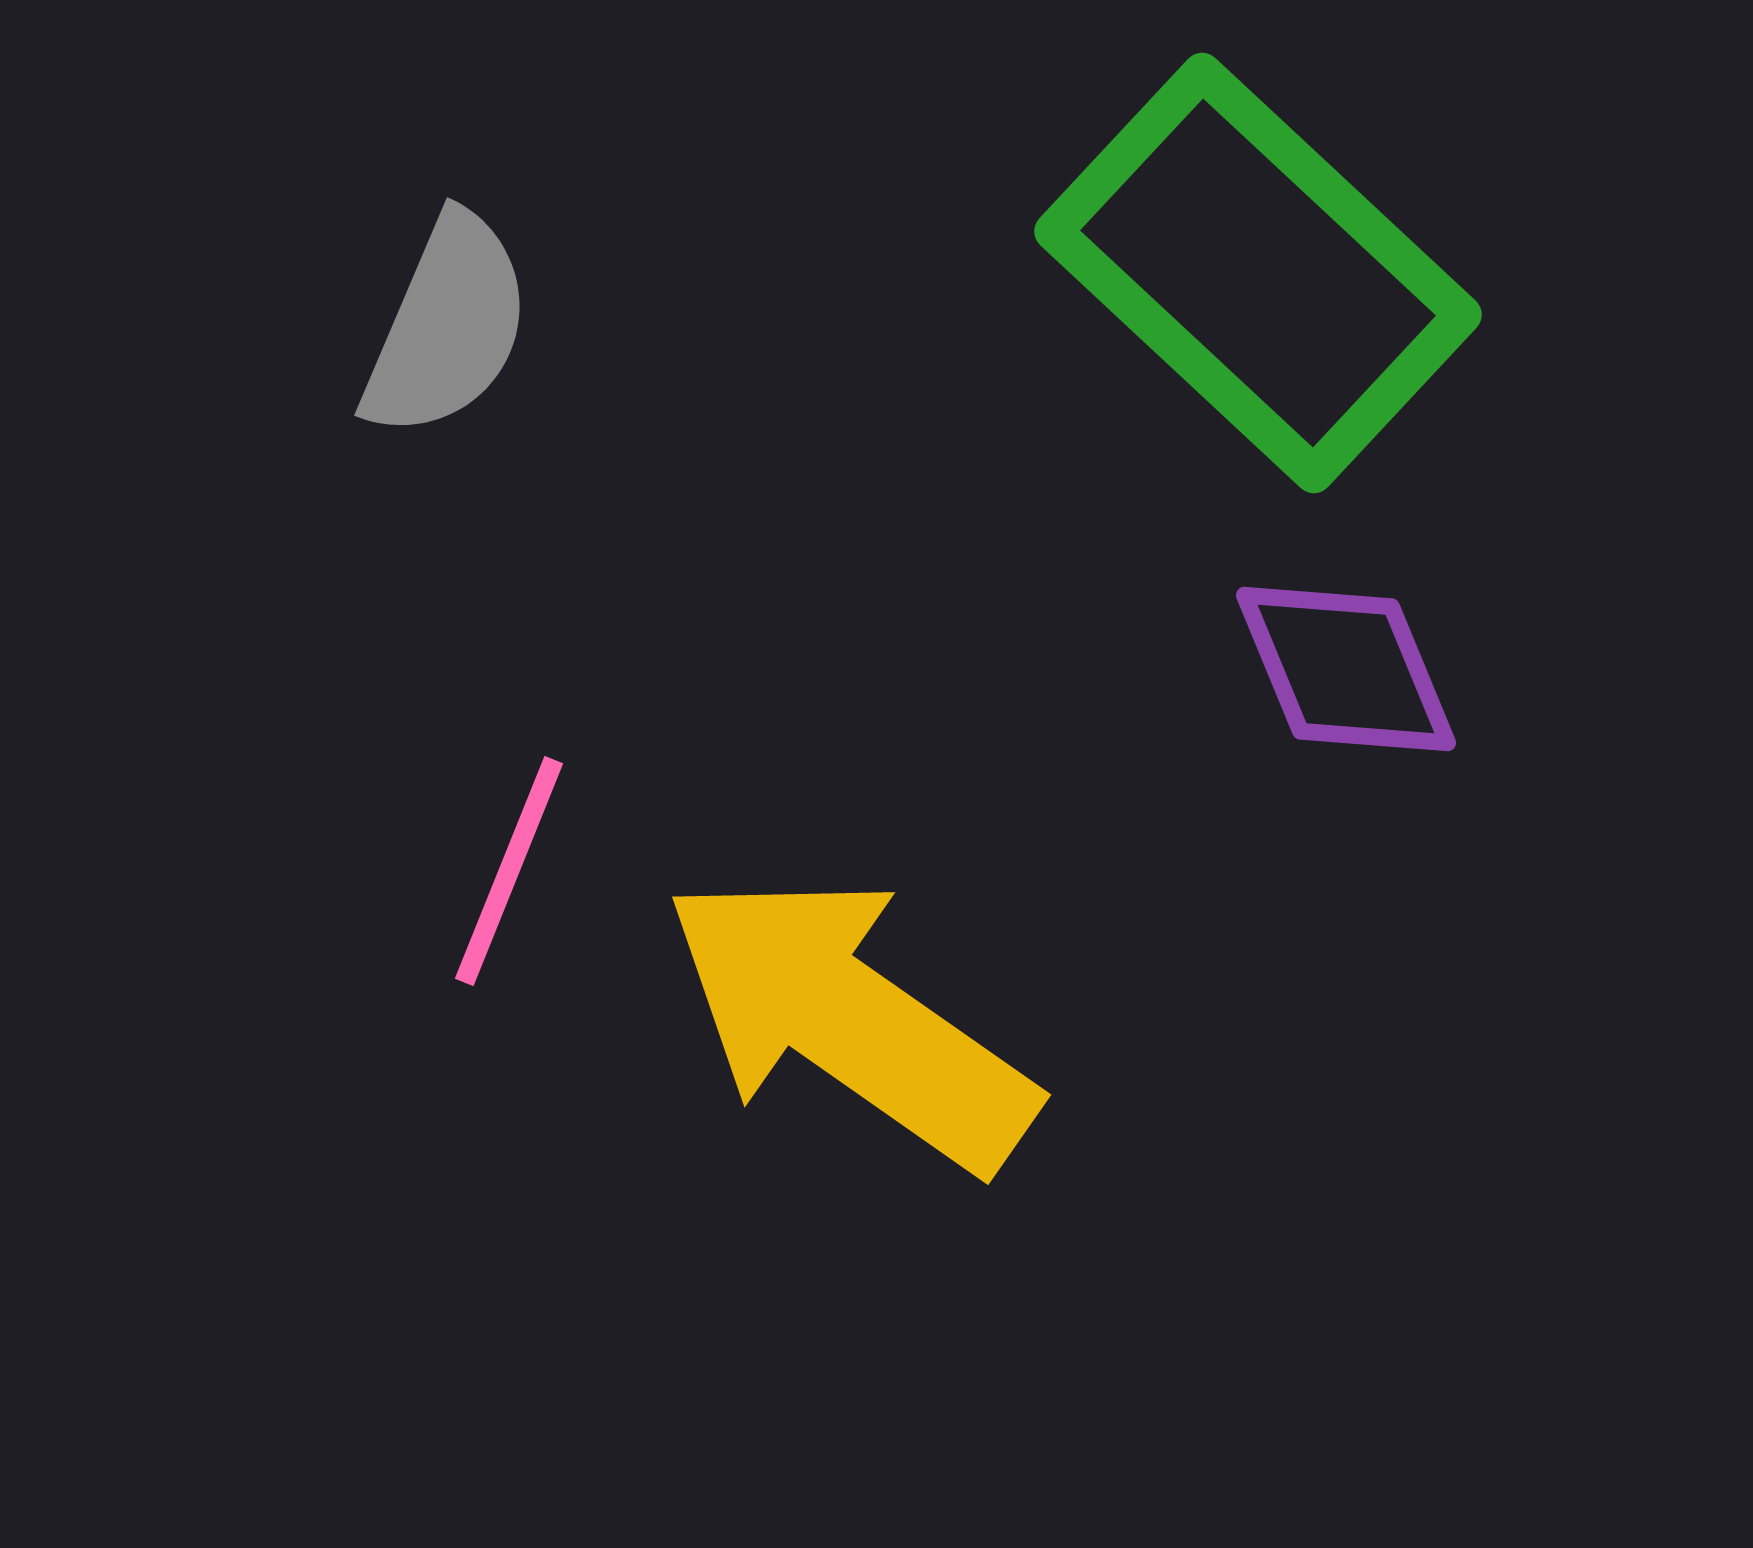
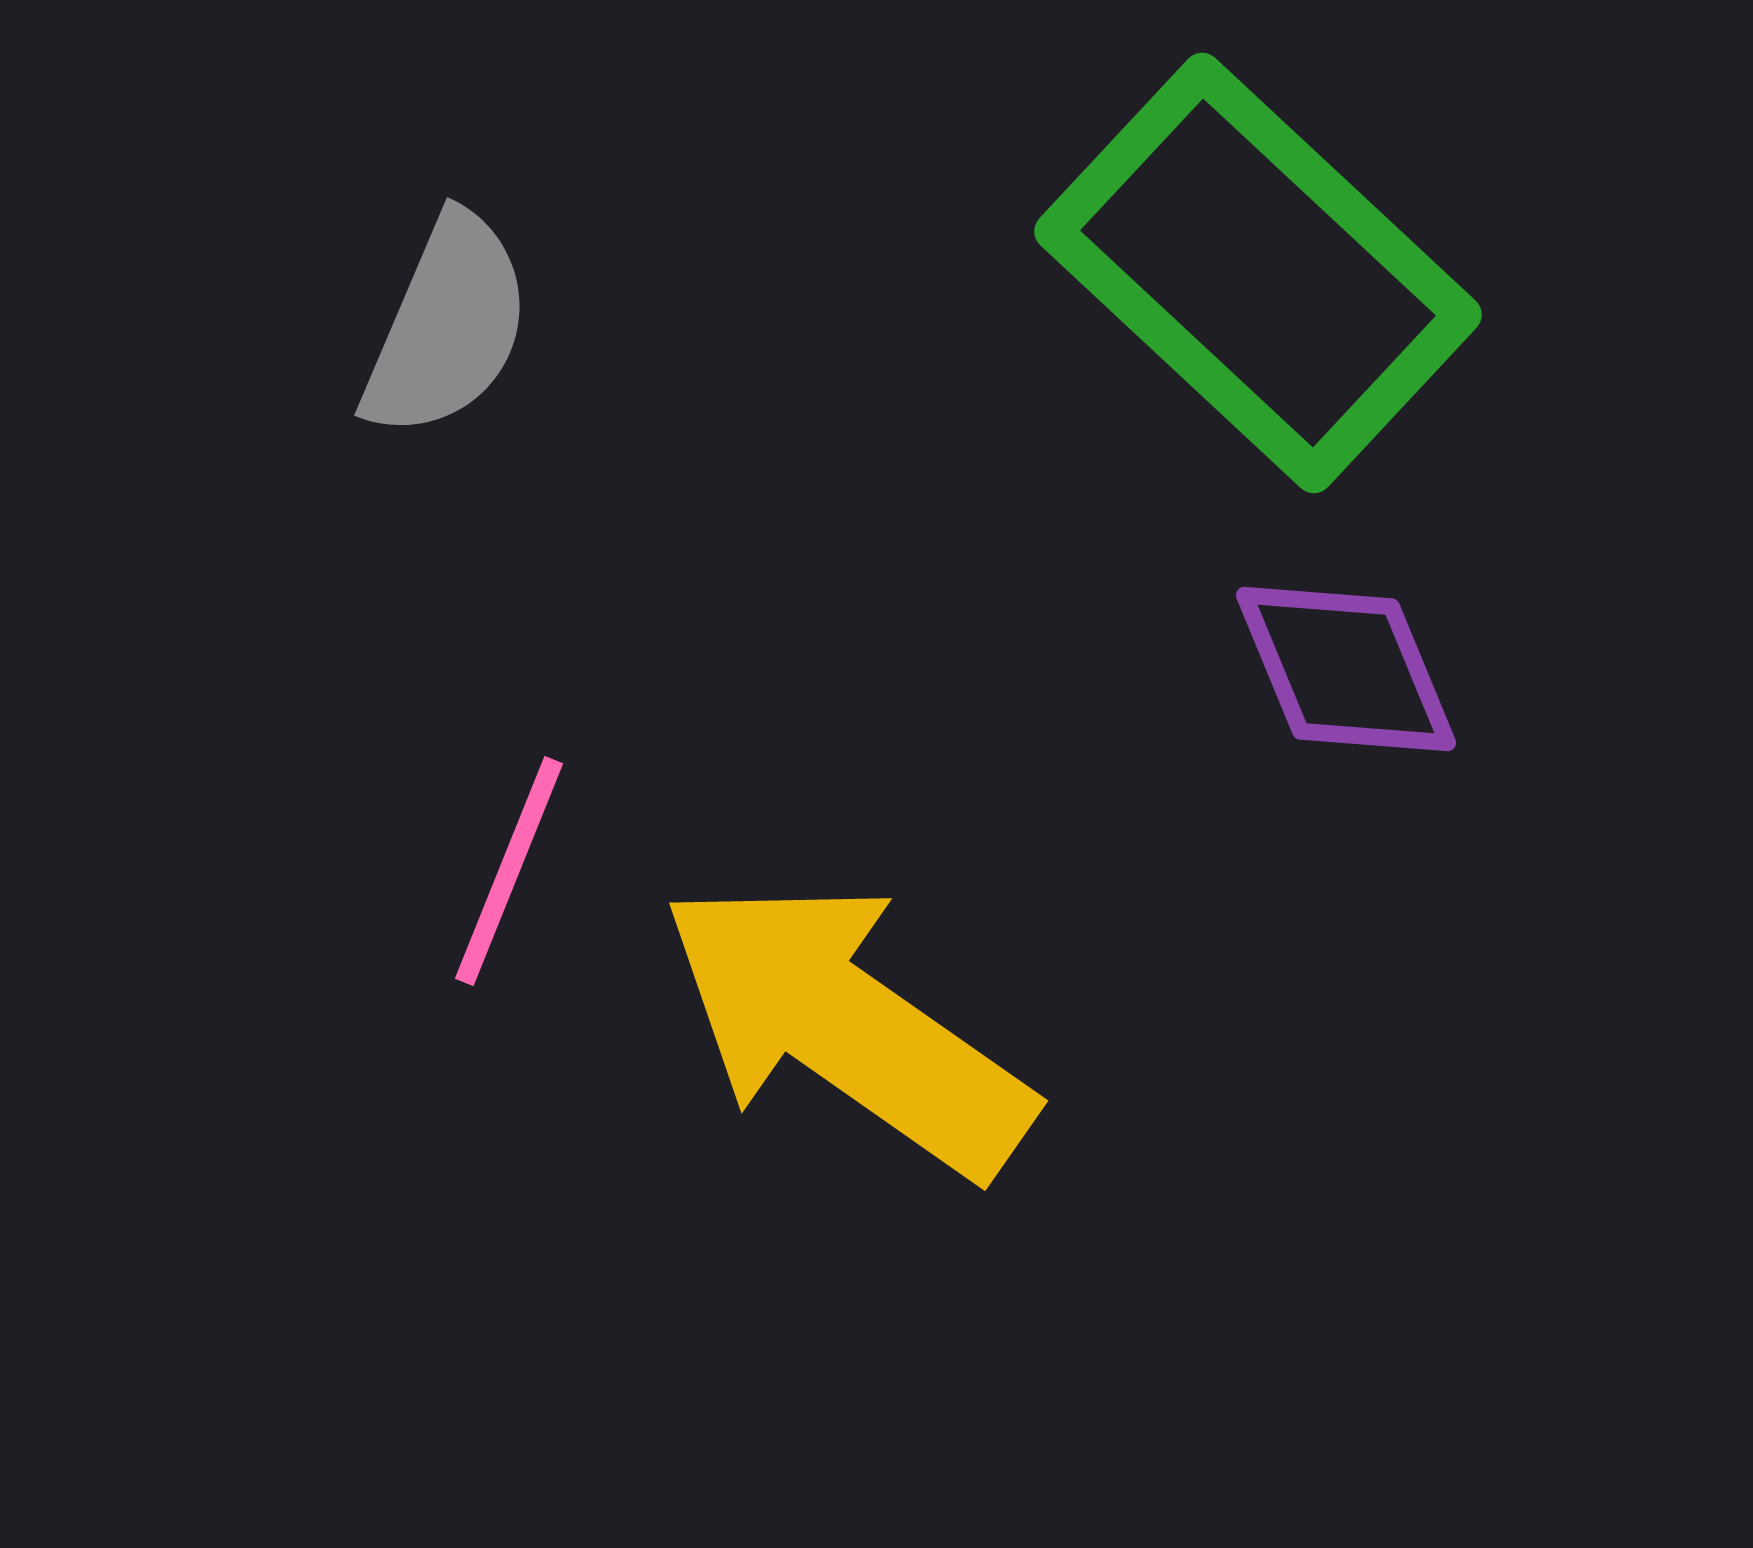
yellow arrow: moved 3 px left, 6 px down
